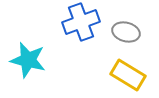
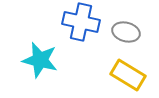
blue cross: rotated 33 degrees clockwise
cyan star: moved 12 px right
